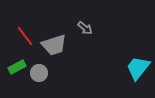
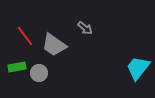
gray trapezoid: rotated 52 degrees clockwise
green rectangle: rotated 18 degrees clockwise
